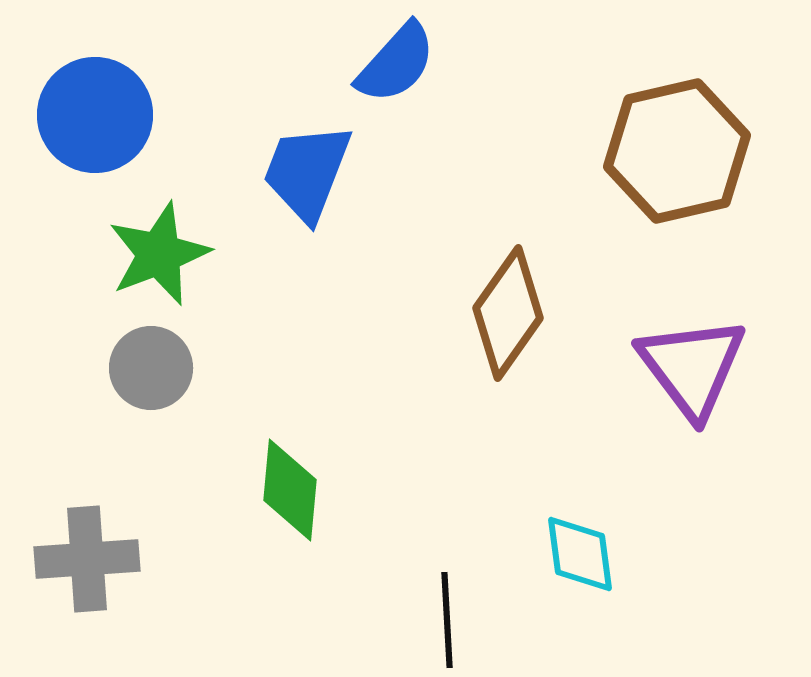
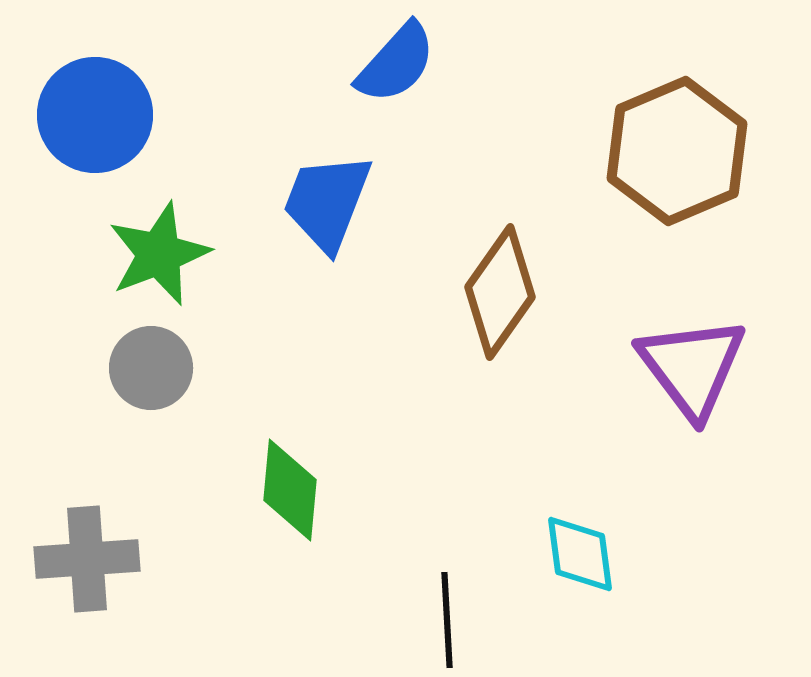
brown hexagon: rotated 10 degrees counterclockwise
blue trapezoid: moved 20 px right, 30 px down
brown diamond: moved 8 px left, 21 px up
